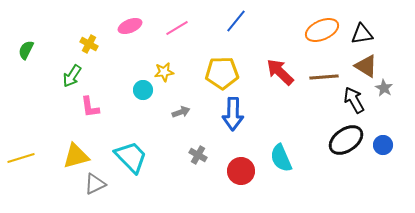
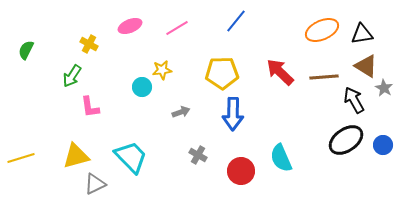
yellow star: moved 2 px left, 2 px up
cyan circle: moved 1 px left, 3 px up
